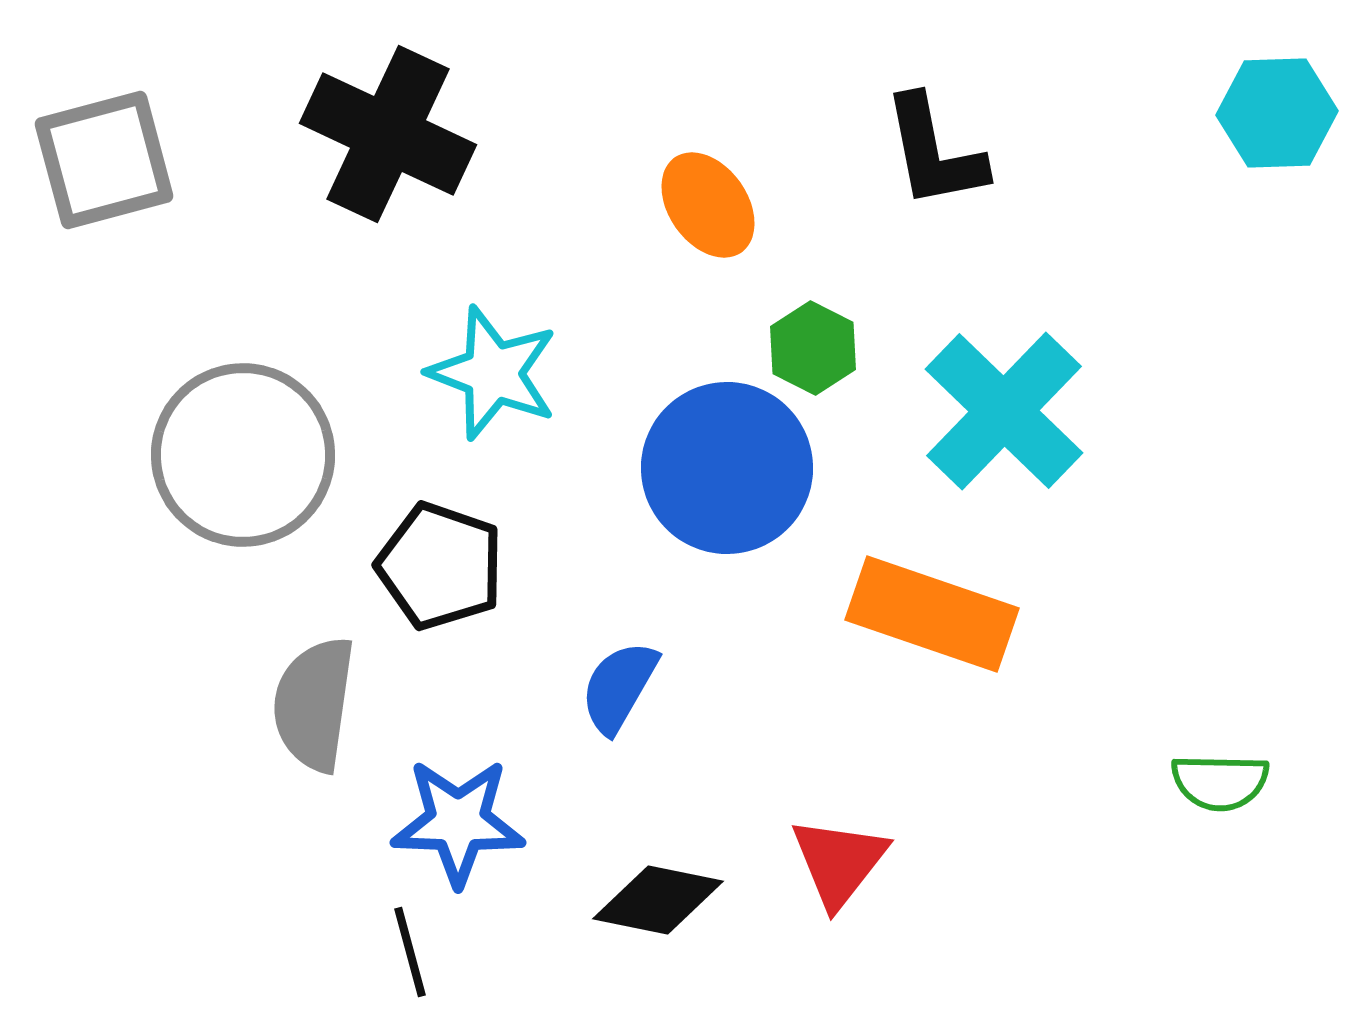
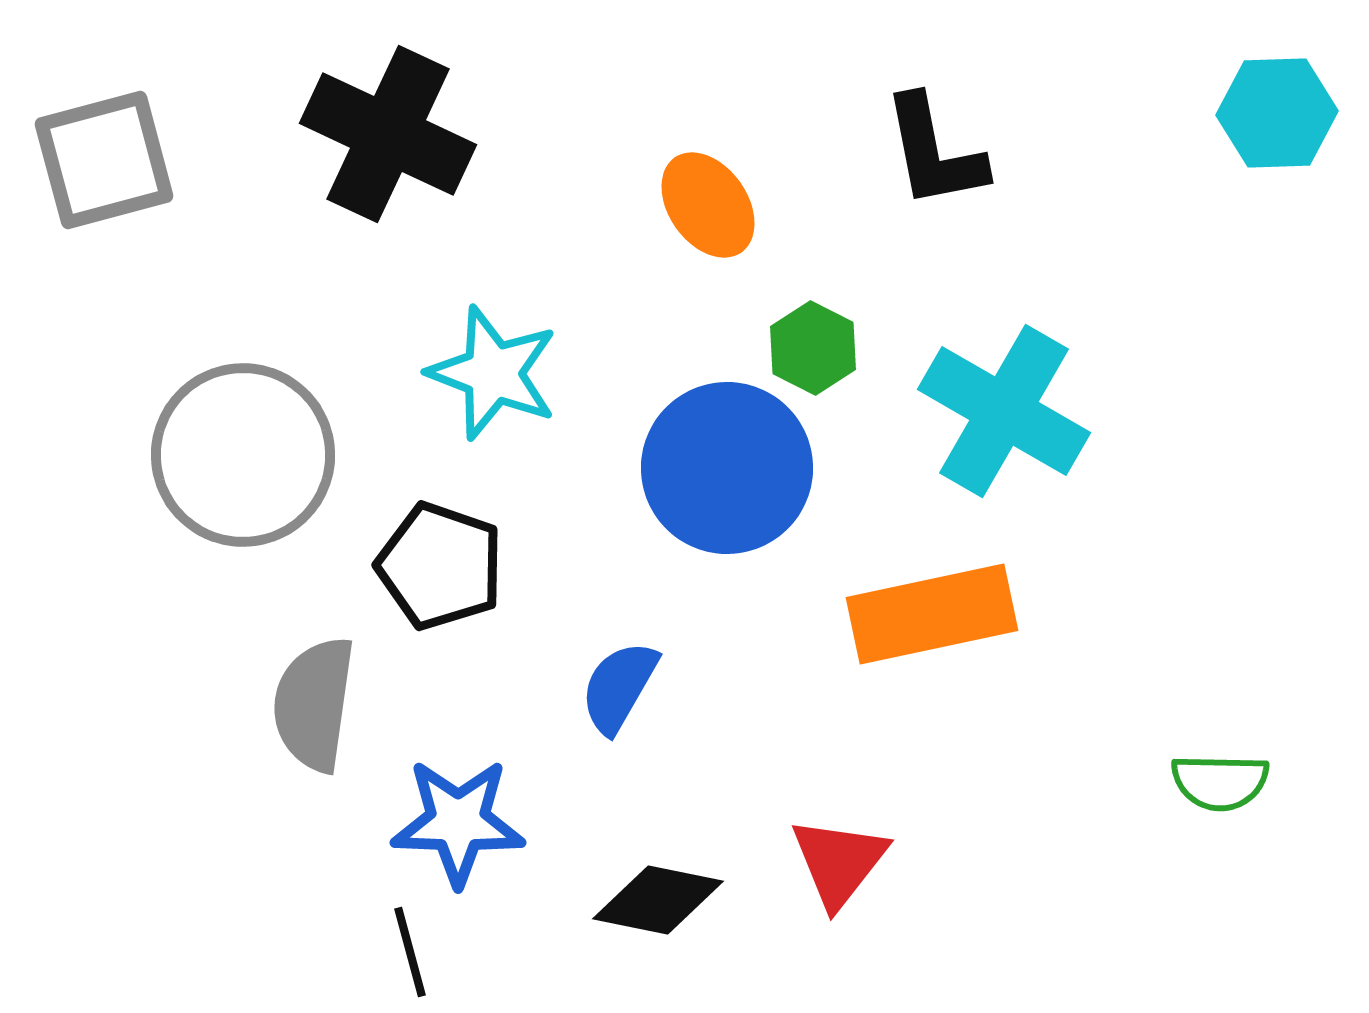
cyan cross: rotated 14 degrees counterclockwise
orange rectangle: rotated 31 degrees counterclockwise
